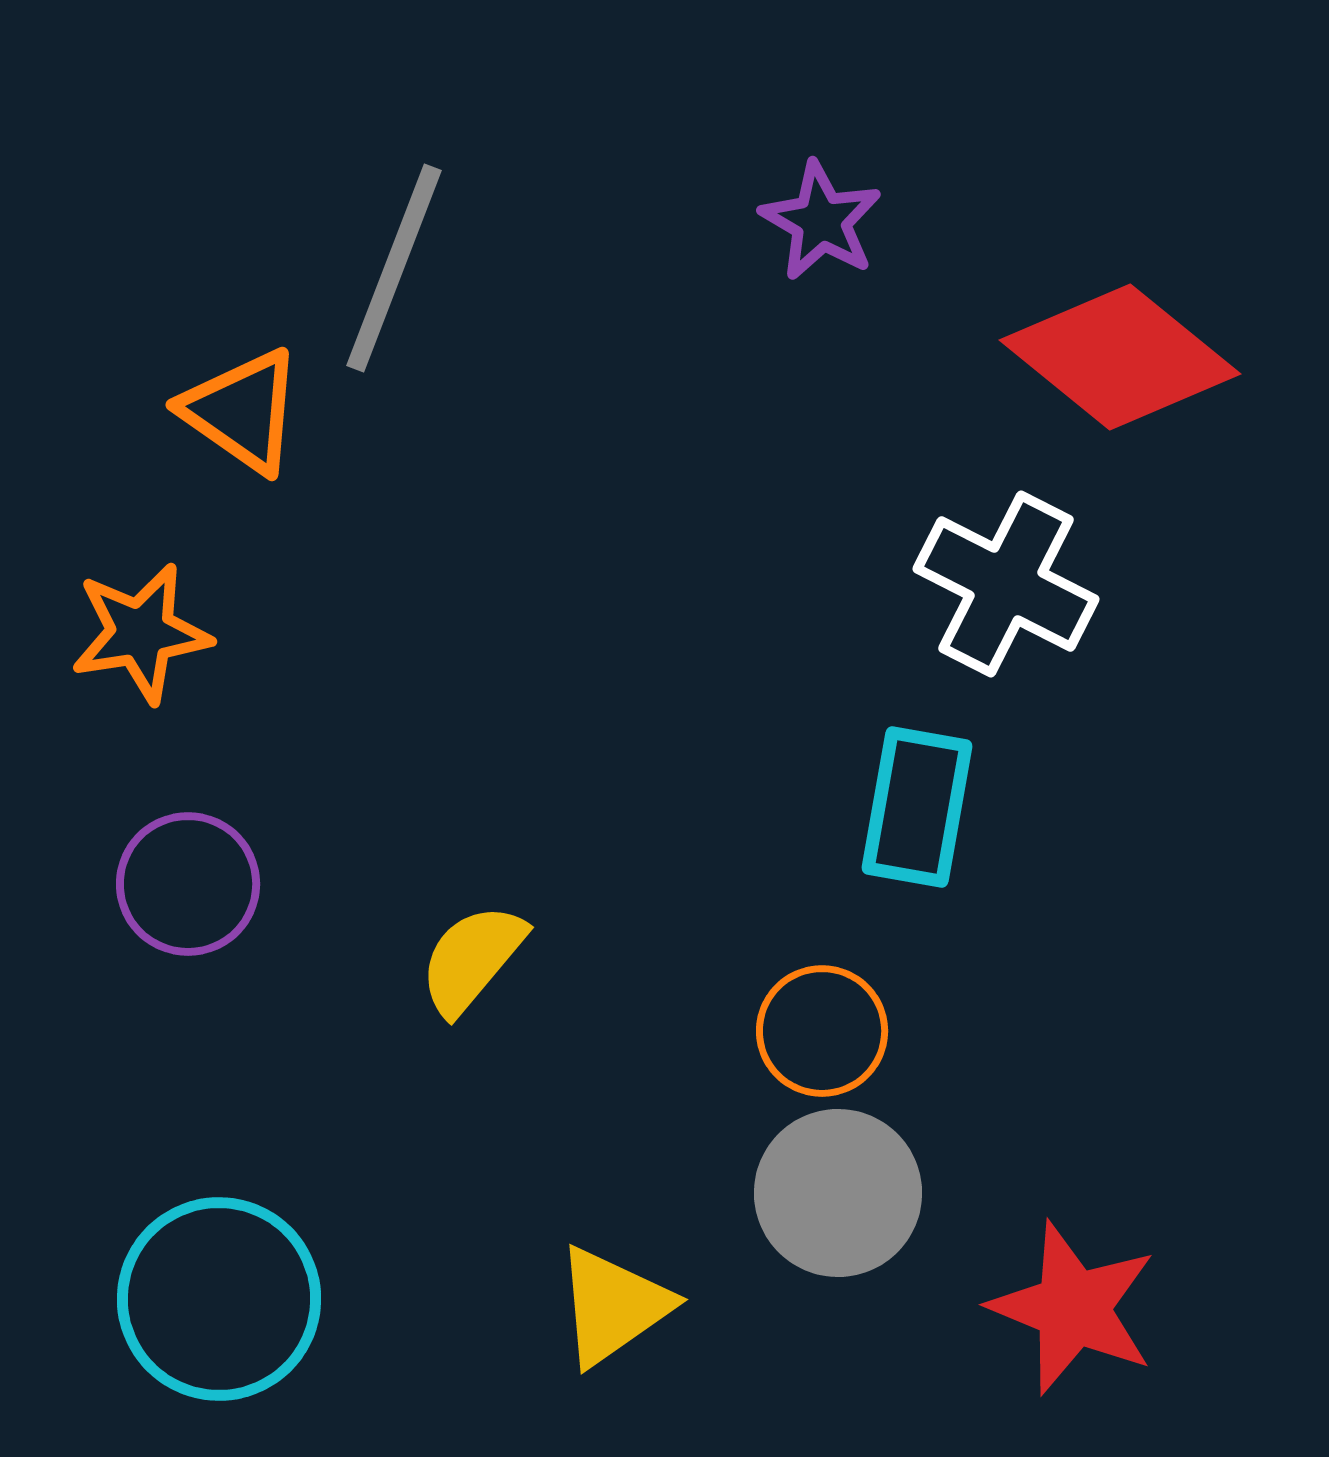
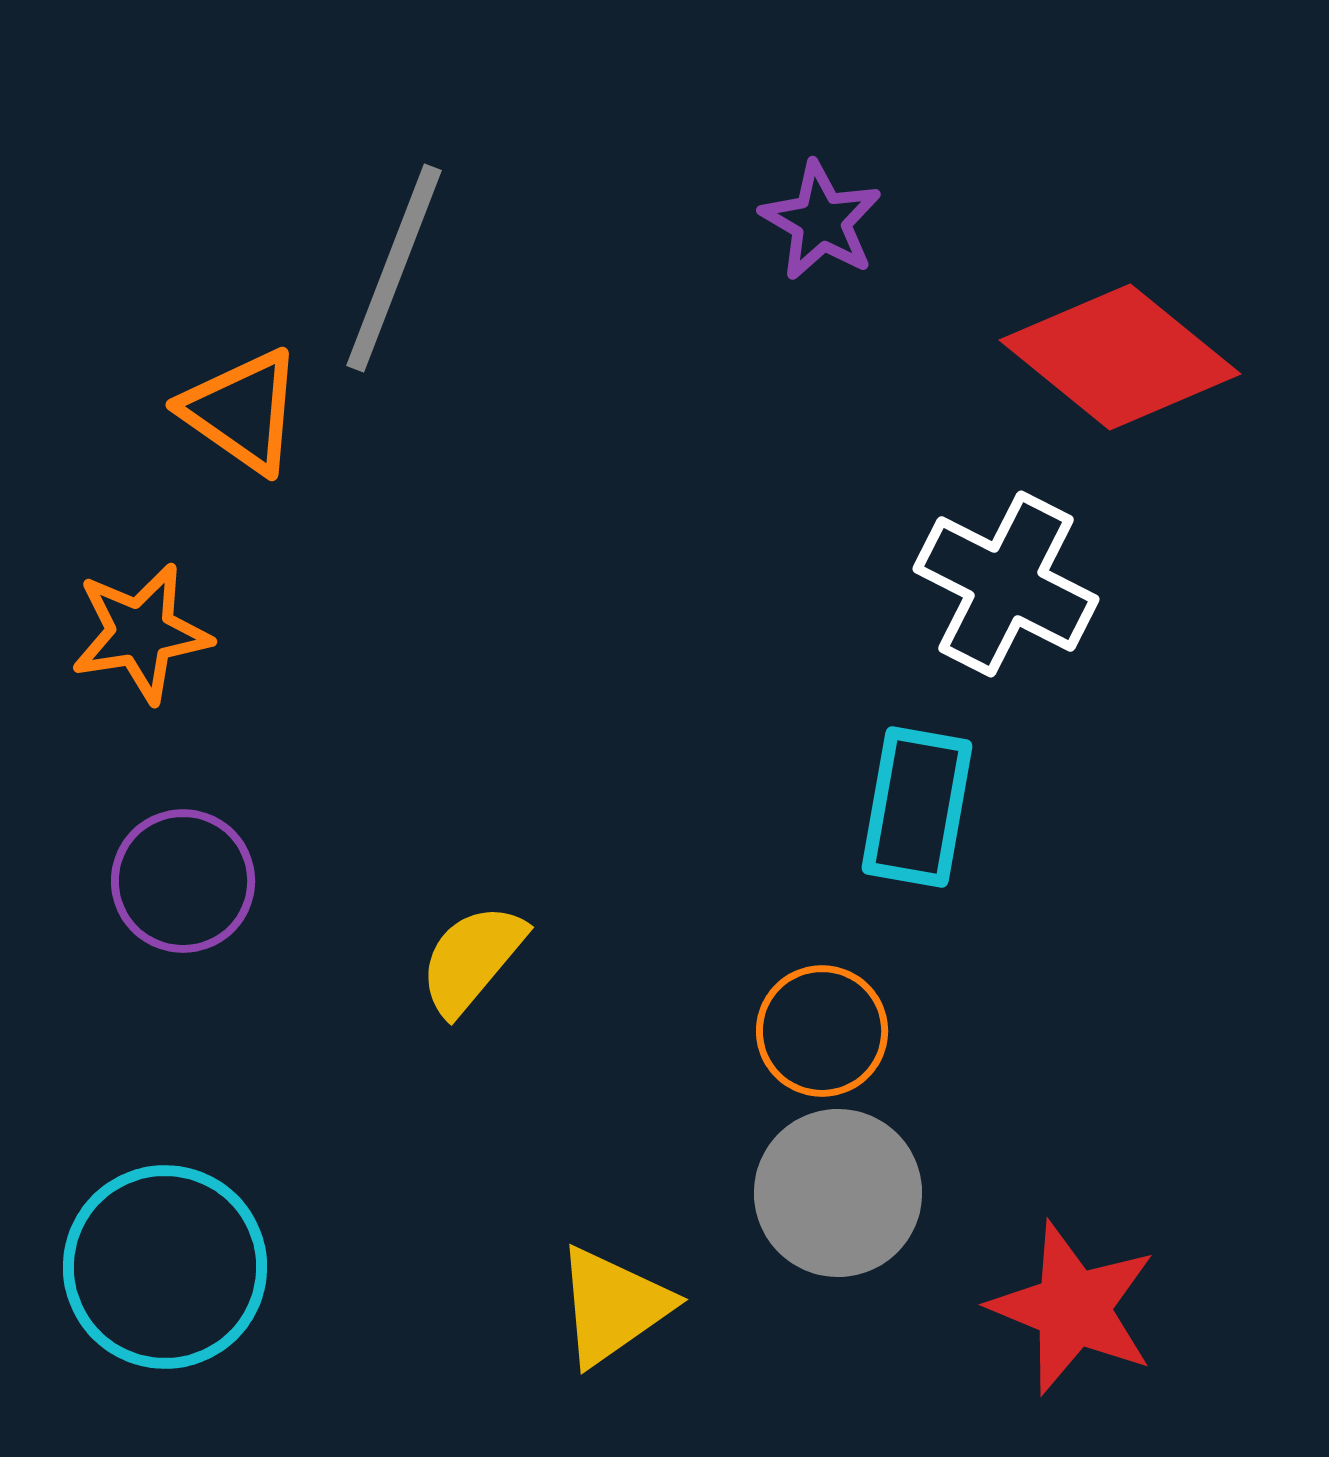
purple circle: moved 5 px left, 3 px up
cyan circle: moved 54 px left, 32 px up
